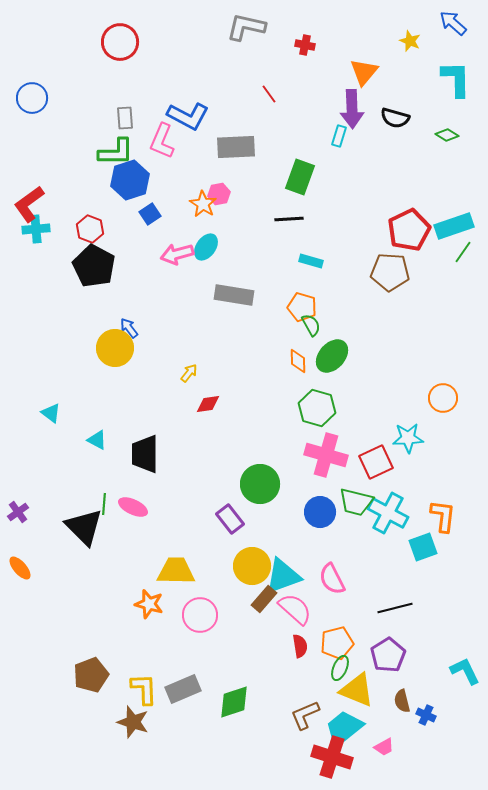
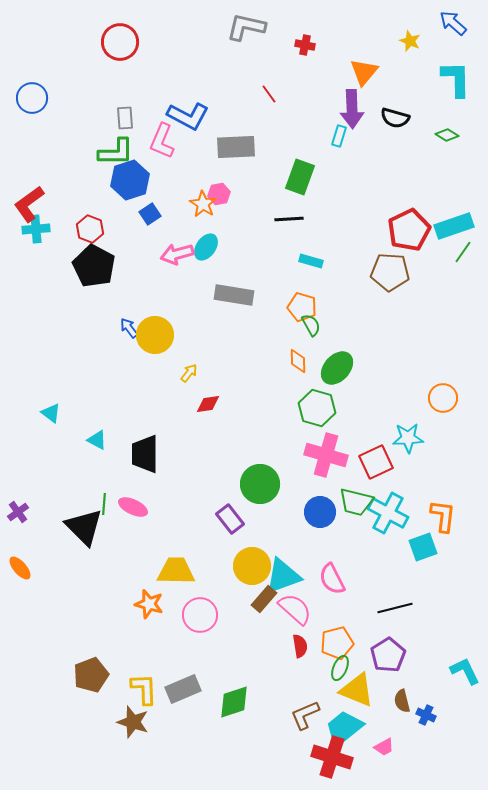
yellow circle at (115, 348): moved 40 px right, 13 px up
green ellipse at (332, 356): moved 5 px right, 12 px down
